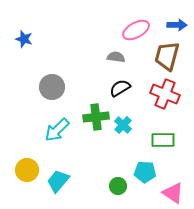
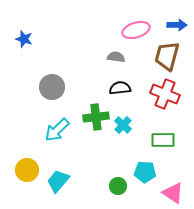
pink ellipse: rotated 12 degrees clockwise
black semicircle: rotated 25 degrees clockwise
